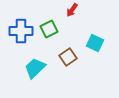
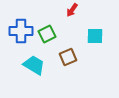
green square: moved 2 px left, 5 px down
cyan square: moved 7 px up; rotated 24 degrees counterclockwise
brown square: rotated 12 degrees clockwise
cyan trapezoid: moved 1 px left, 3 px up; rotated 75 degrees clockwise
